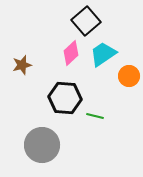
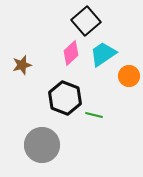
black hexagon: rotated 16 degrees clockwise
green line: moved 1 px left, 1 px up
